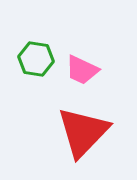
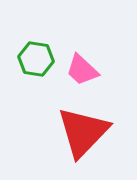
pink trapezoid: rotated 18 degrees clockwise
